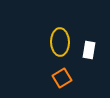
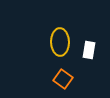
orange square: moved 1 px right, 1 px down; rotated 24 degrees counterclockwise
